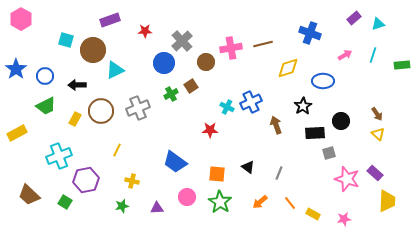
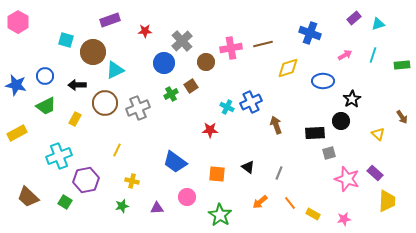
pink hexagon at (21, 19): moved 3 px left, 3 px down
brown circle at (93, 50): moved 2 px down
blue star at (16, 69): moved 16 px down; rotated 25 degrees counterclockwise
black star at (303, 106): moved 49 px right, 7 px up
brown circle at (101, 111): moved 4 px right, 8 px up
brown arrow at (377, 114): moved 25 px right, 3 px down
brown trapezoid at (29, 195): moved 1 px left, 2 px down
green star at (220, 202): moved 13 px down
